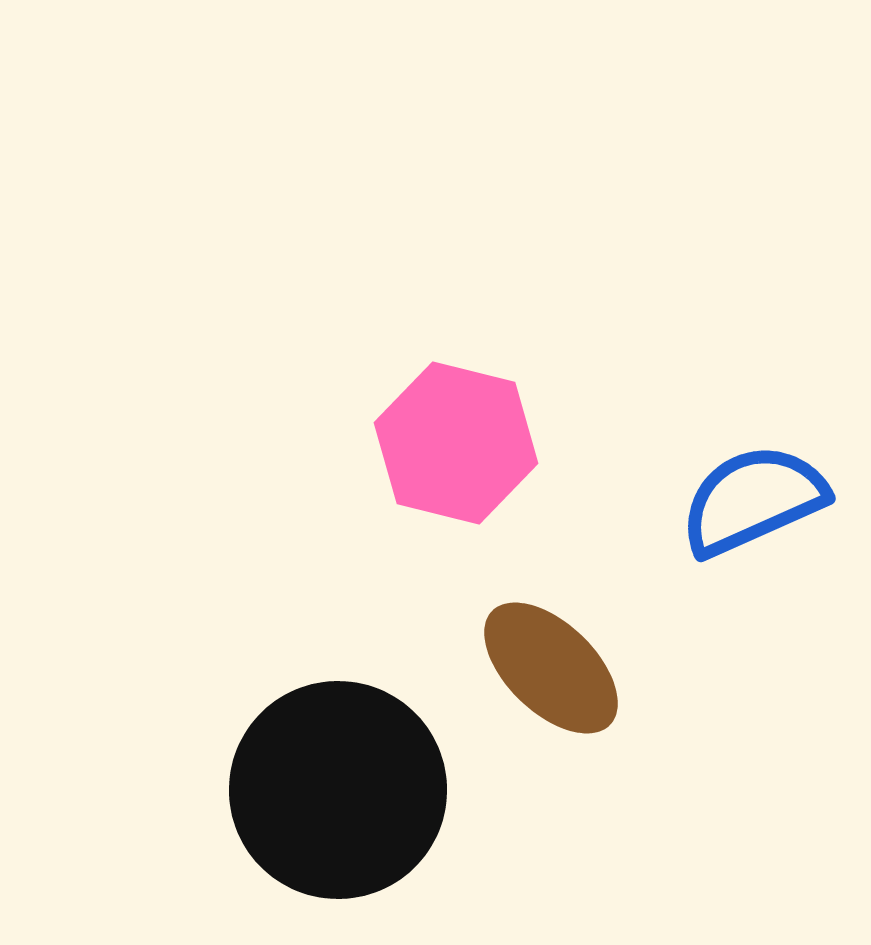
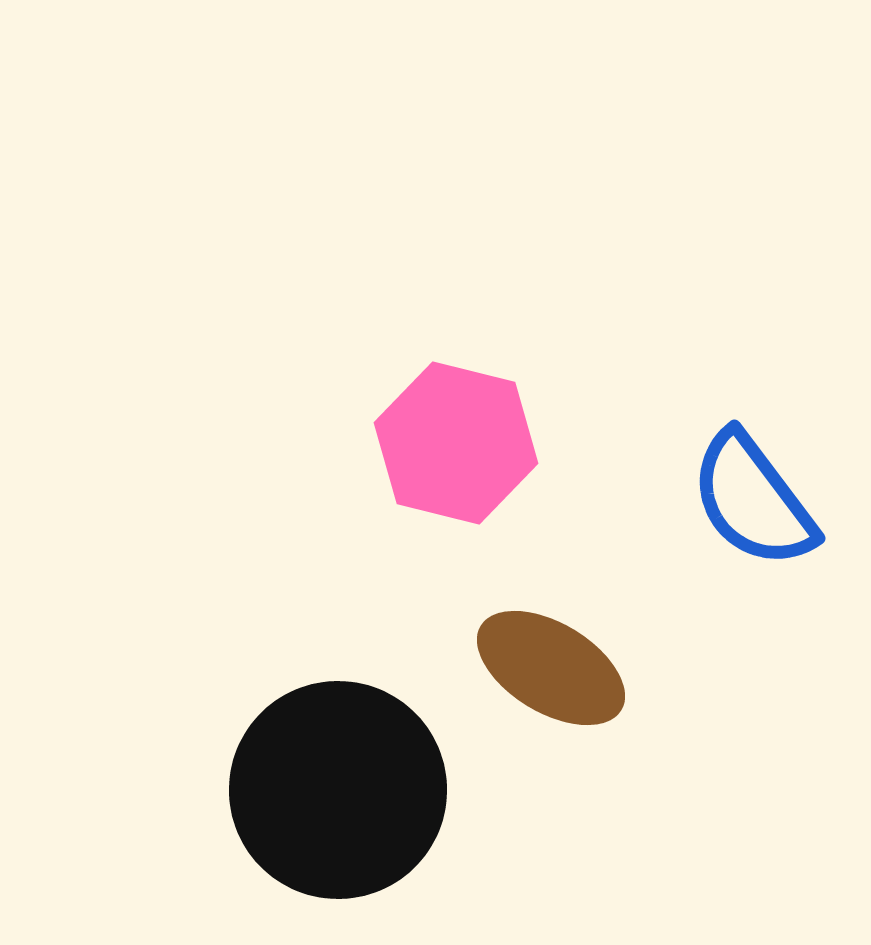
blue semicircle: rotated 103 degrees counterclockwise
brown ellipse: rotated 13 degrees counterclockwise
